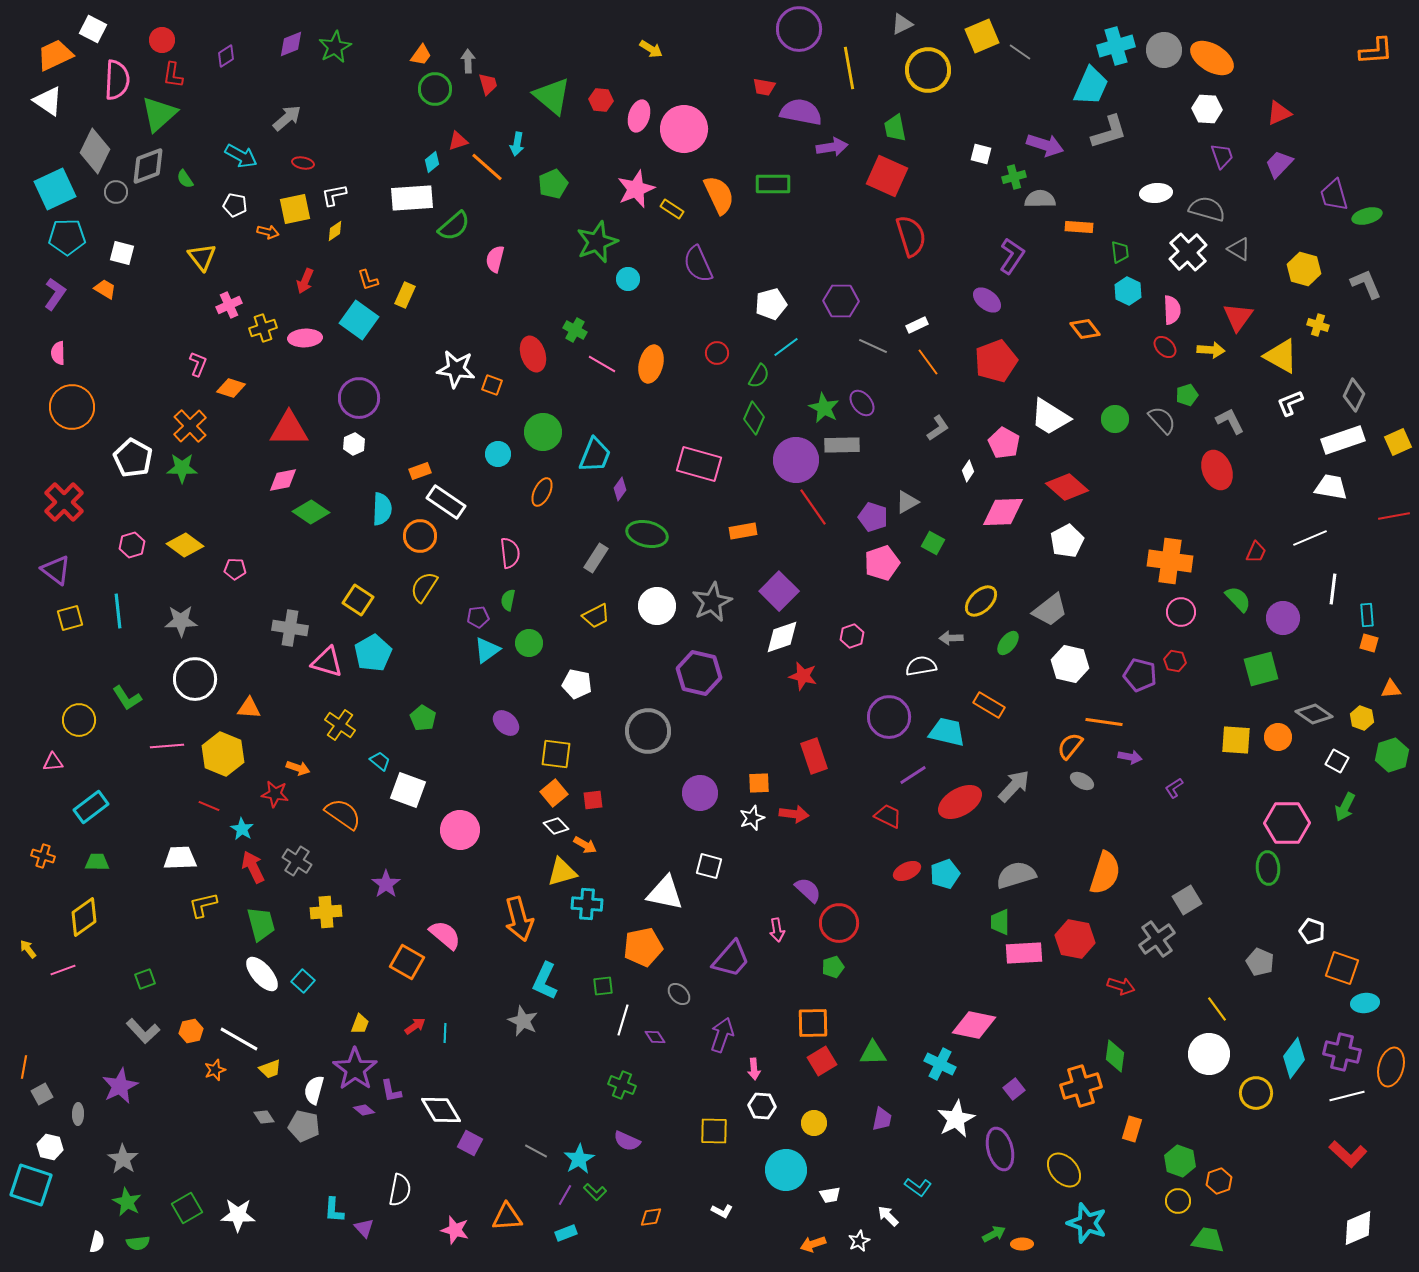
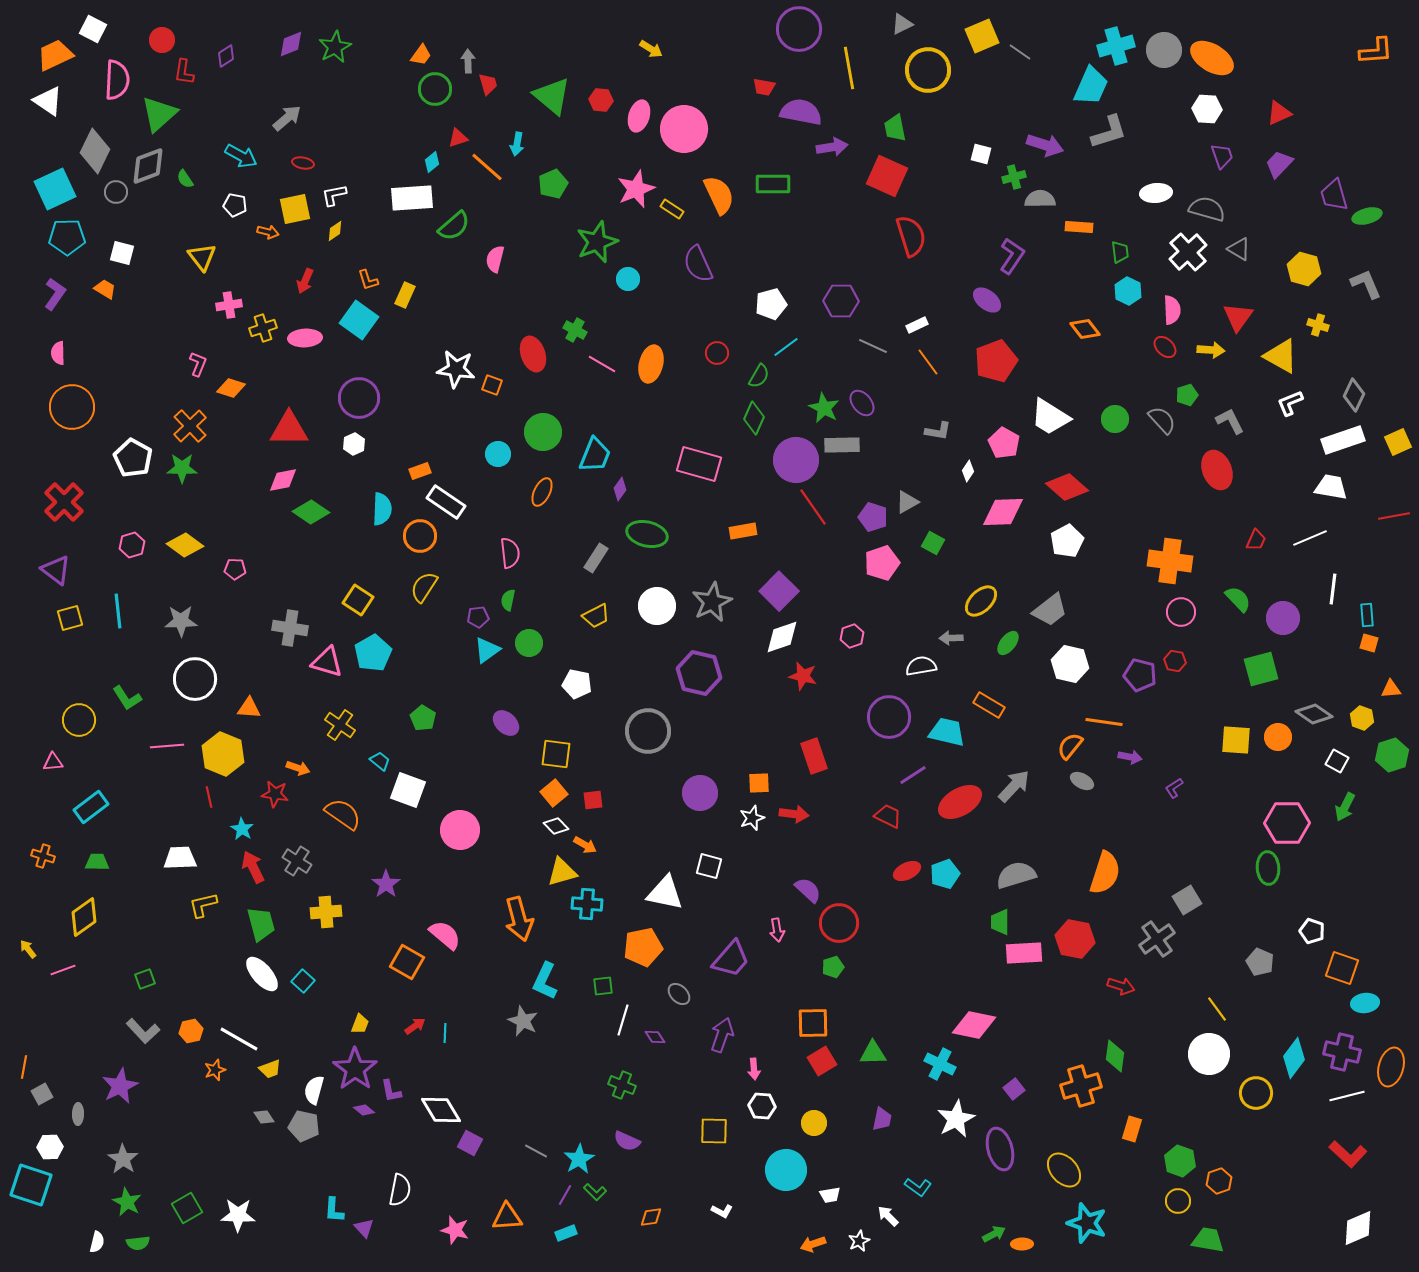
red L-shape at (173, 75): moved 11 px right, 3 px up
red triangle at (458, 141): moved 3 px up
pink cross at (229, 305): rotated 15 degrees clockwise
gray L-shape at (938, 428): moved 3 px down; rotated 44 degrees clockwise
red trapezoid at (1256, 552): moved 12 px up
red line at (209, 806): moved 9 px up; rotated 55 degrees clockwise
white hexagon at (50, 1147): rotated 15 degrees counterclockwise
